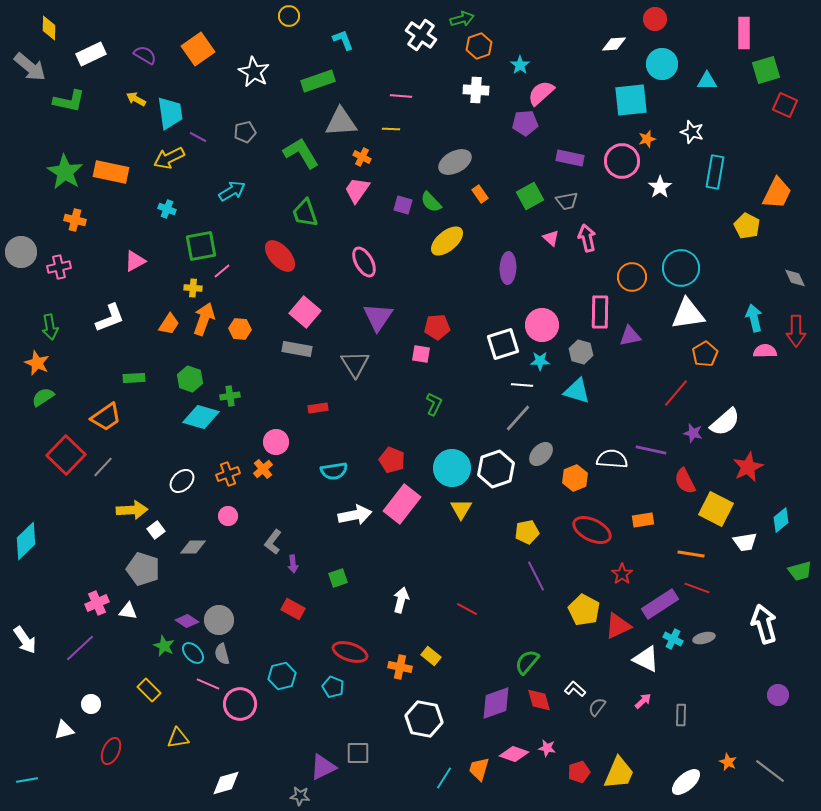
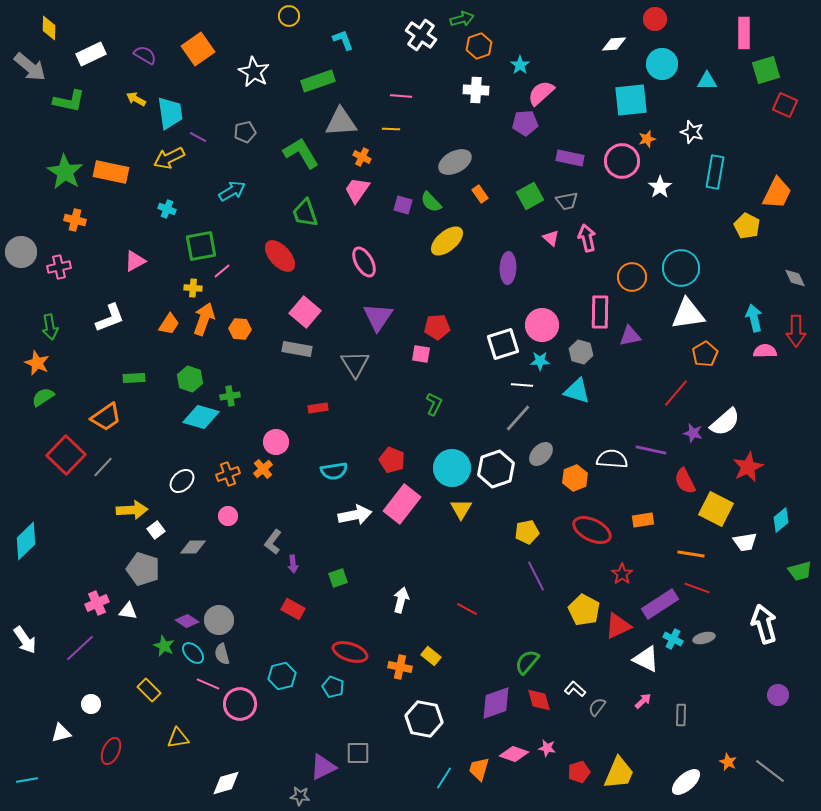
white triangle at (64, 730): moved 3 px left, 3 px down
